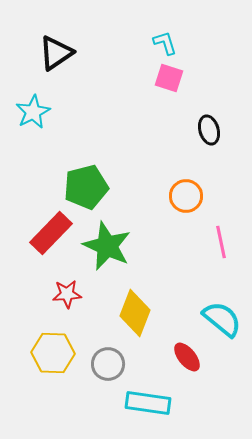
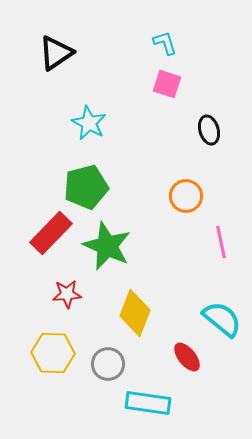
pink square: moved 2 px left, 6 px down
cyan star: moved 56 px right, 11 px down; rotated 16 degrees counterclockwise
